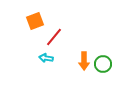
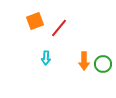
red line: moved 5 px right, 9 px up
cyan arrow: rotated 96 degrees counterclockwise
